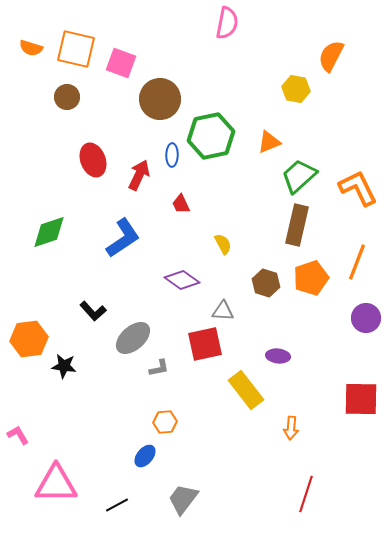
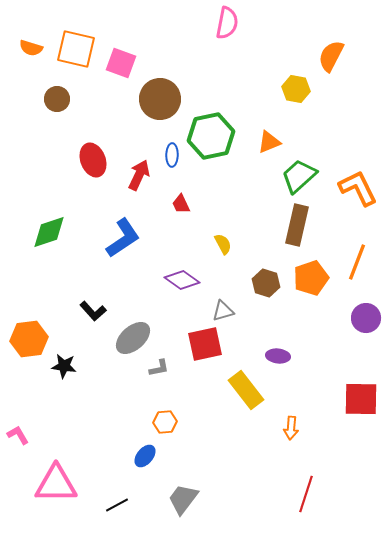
brown circle at (67, 97): moved 10 px left, 2 px down
gray triangle at (223, 311): rotated 20 degrees counterclockwise
